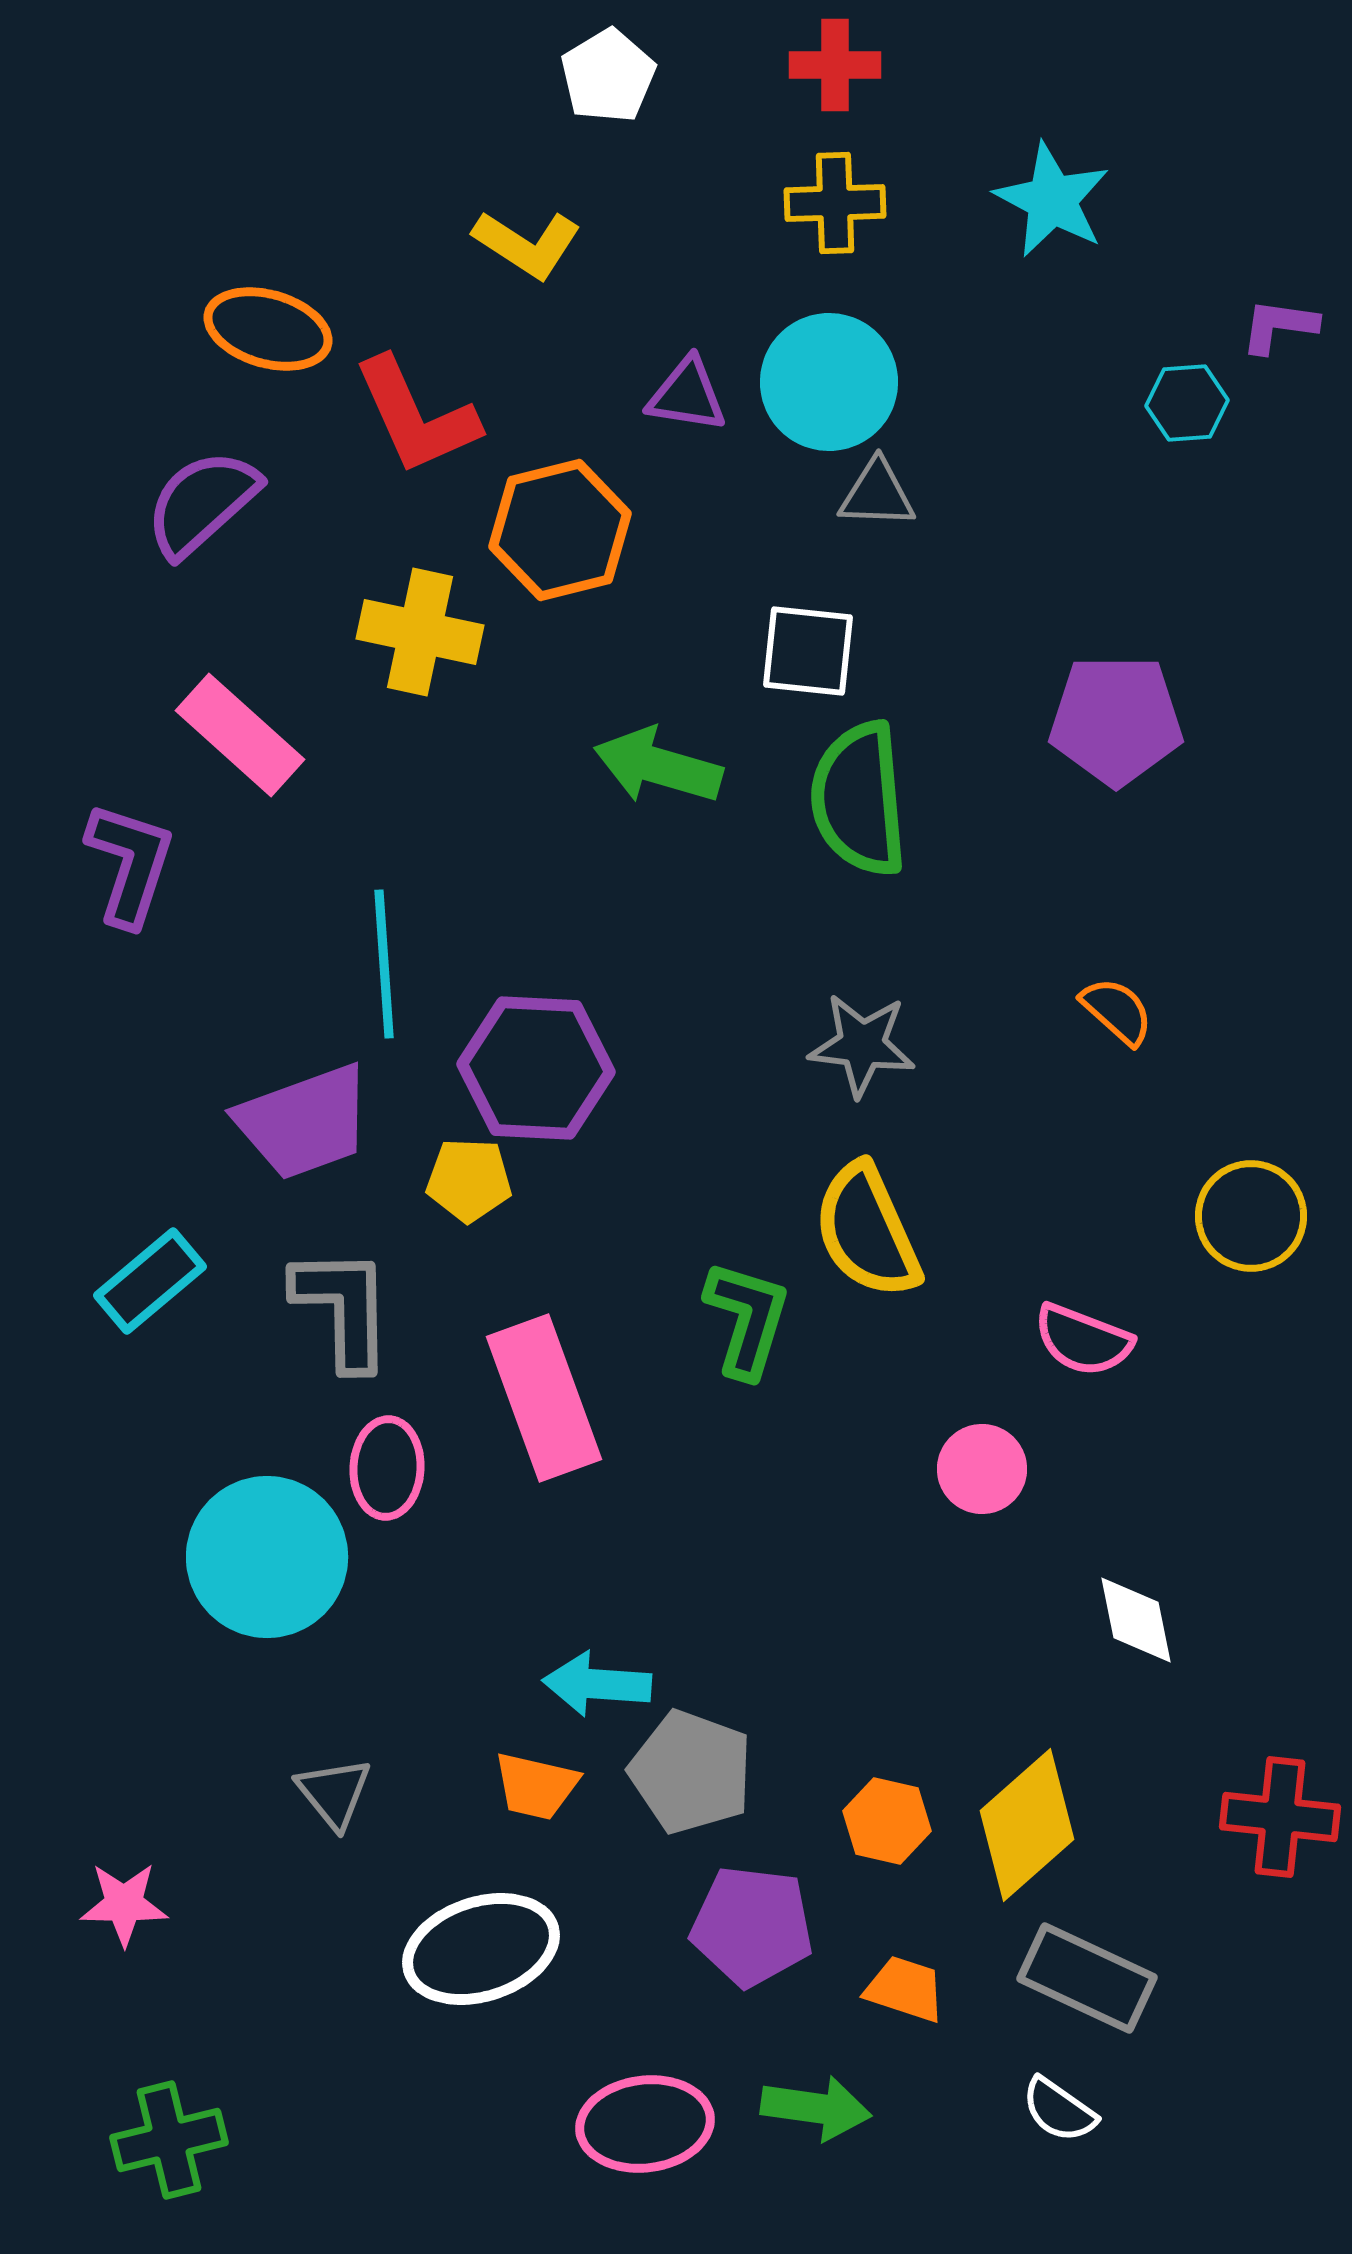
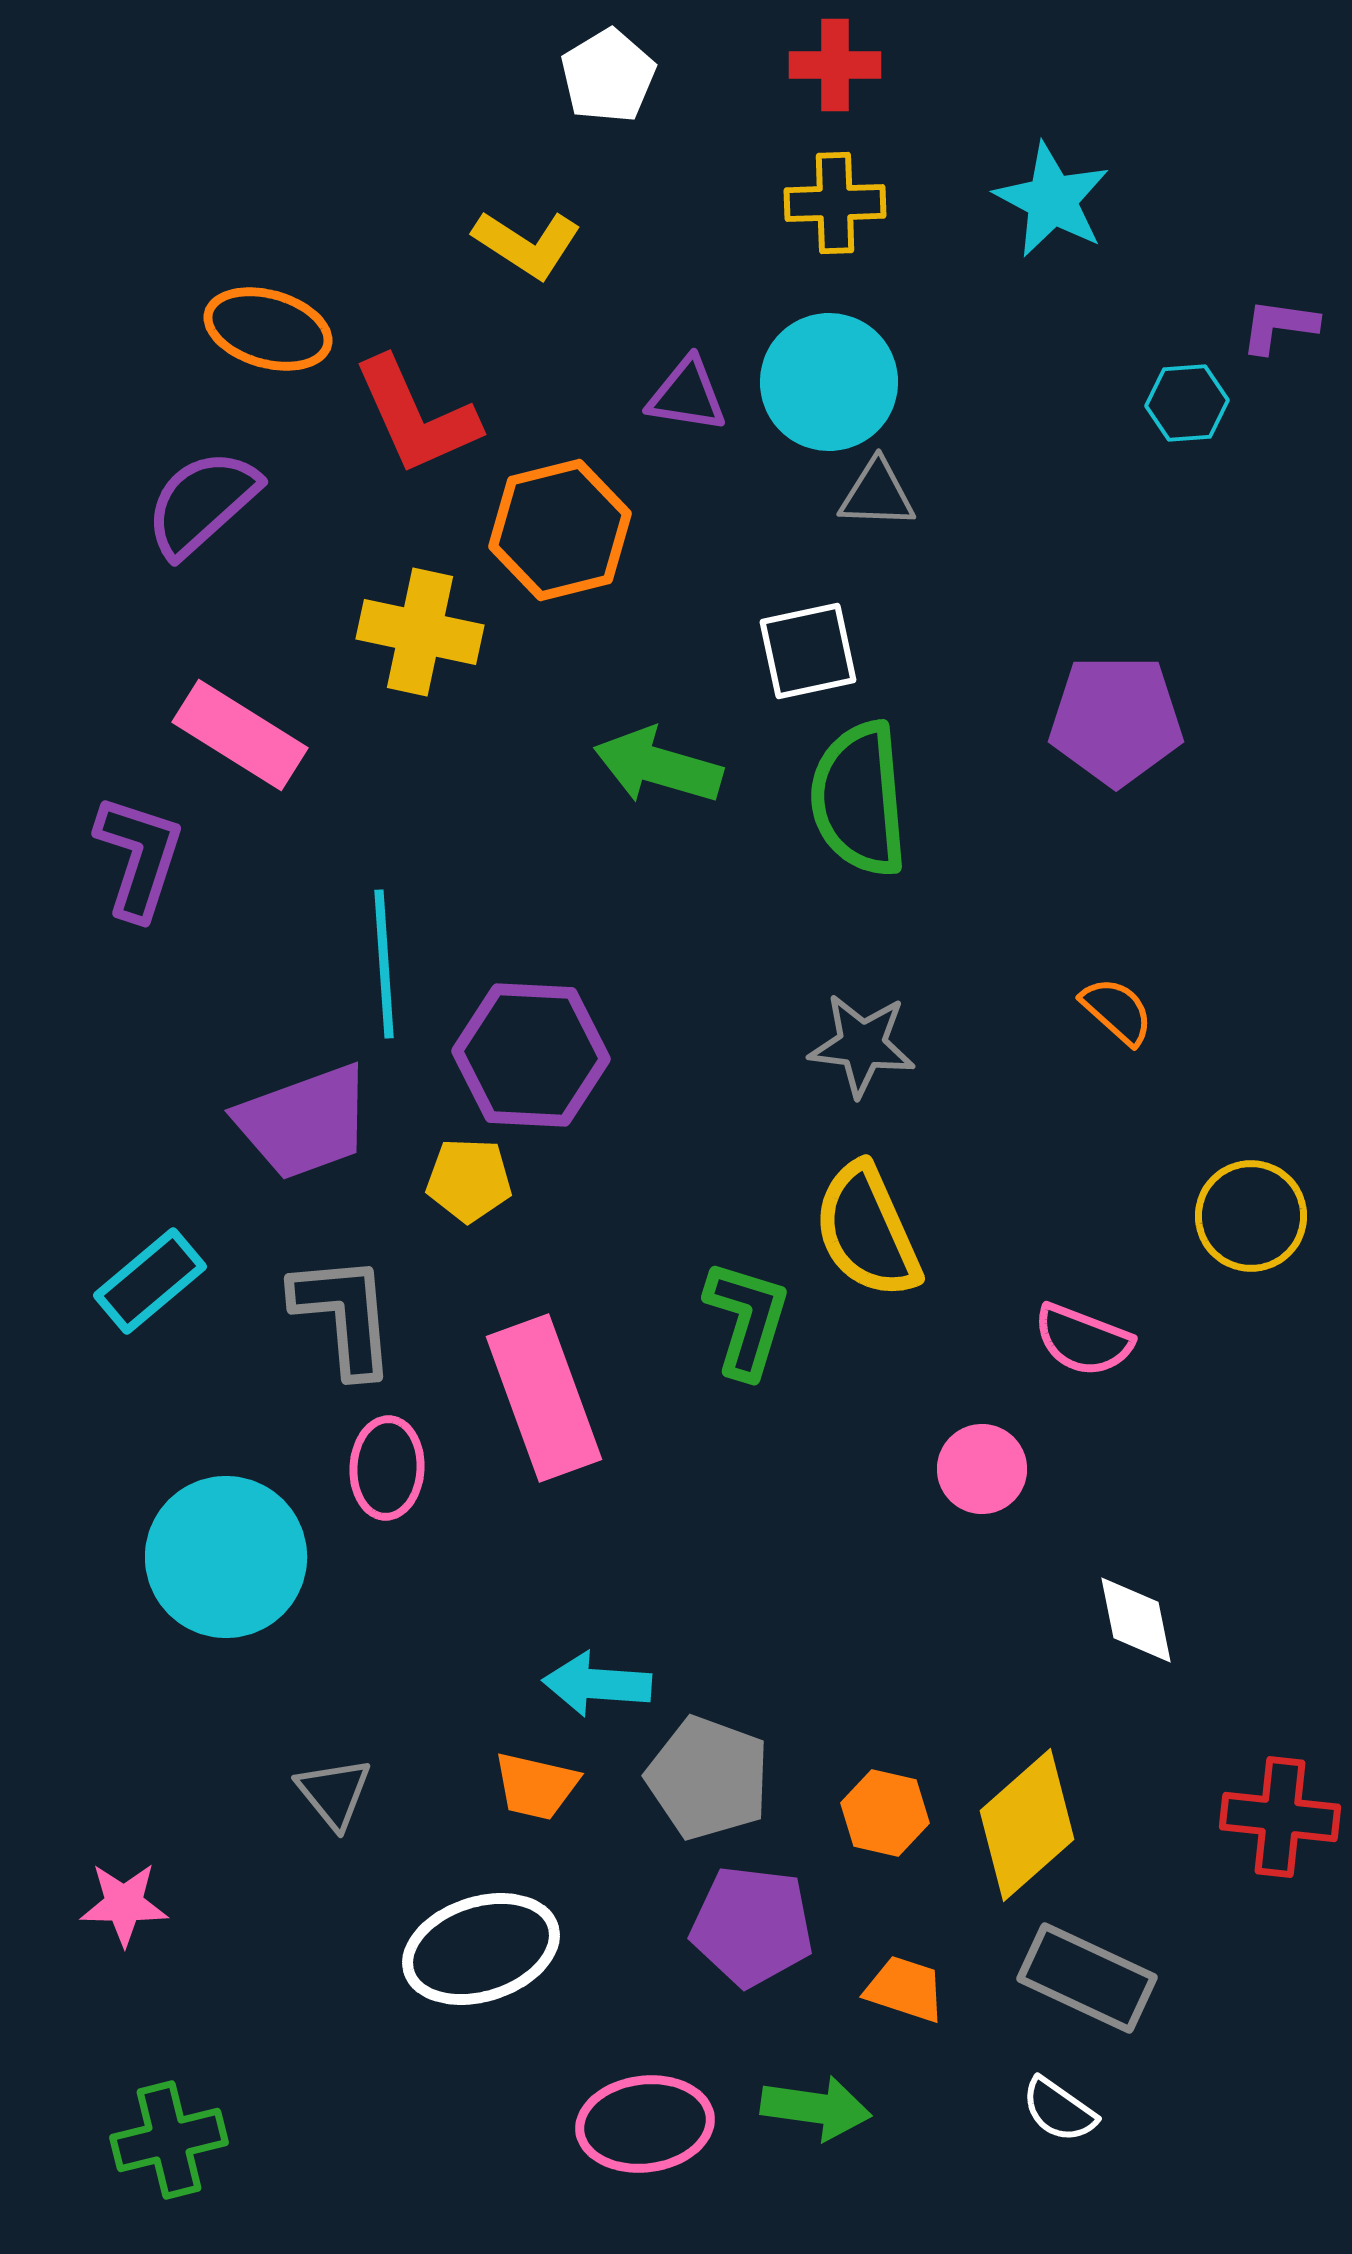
white square at (808, 651): rotated 18 degrees counterclockwise
pink rectangle at (240, 735): rotated 10 degrees counterclockwise
purple L-shape at (130, 864): moved 9 px right, 7 px up
purple hexagon at (536, 1068): moved 5 px left, 13 px up
gray L-shape at (343, 1308): moved 1 px right, 7 px down; rotated 4 degrees counterclockwise
cyan circle at (267, 1557): moved 41 px left
gray pentagon at (691, 1772): moved 17 px right, 6 px down
orange hexagon at (887, 1821): moved 2 px left, 8 px up
